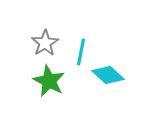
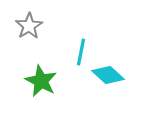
gray star: moved 16 px left, 17 px up
green star: moved 8 px left
